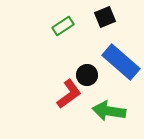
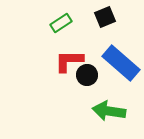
green rectangle: moved 2 px left, 3 px up
blue rectangle: moved 1 px down
red L-shape: moved 33 px up; rotated 144 degrees counterclockwise
